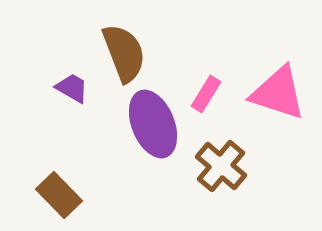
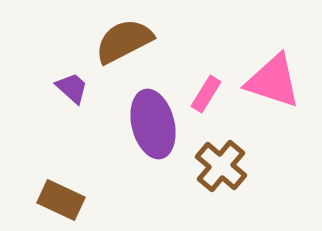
brown semicircle: moved 12 px up; rotated 96 degrees counterclockwise
purple trapezoid: rotated 12 degrees clockwise
pink triangle: moved 5 px left, 12 px up
purple ellipse: rotated 8 degrees clockwise
brown rectangle: moved 2 px right, 5 px down; rotated 21 degrees counterclockwise
